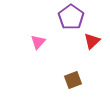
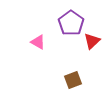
purple pentagon: moved 6 px down
pink triangle: rotated 42 degrees counterclockwise
